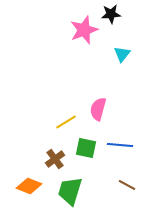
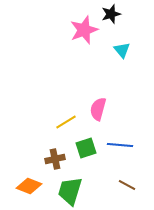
black star: rotated 12 degrees counterclockwise
cyan triangle: moved 4 px up; rotated 18 degrees counterclockwise
green square: rotated 30 degrees counterclockwise
brown cross: rotated 24 degrees clockwise
